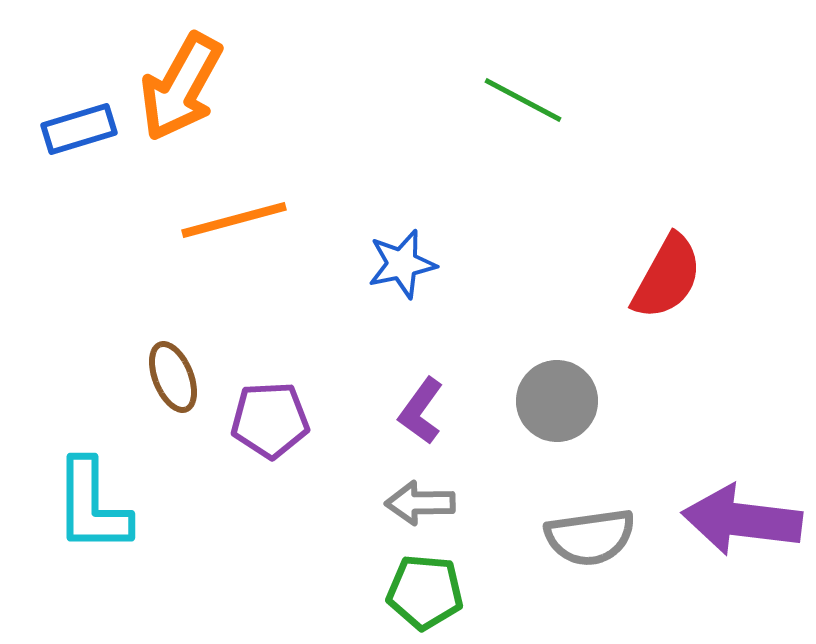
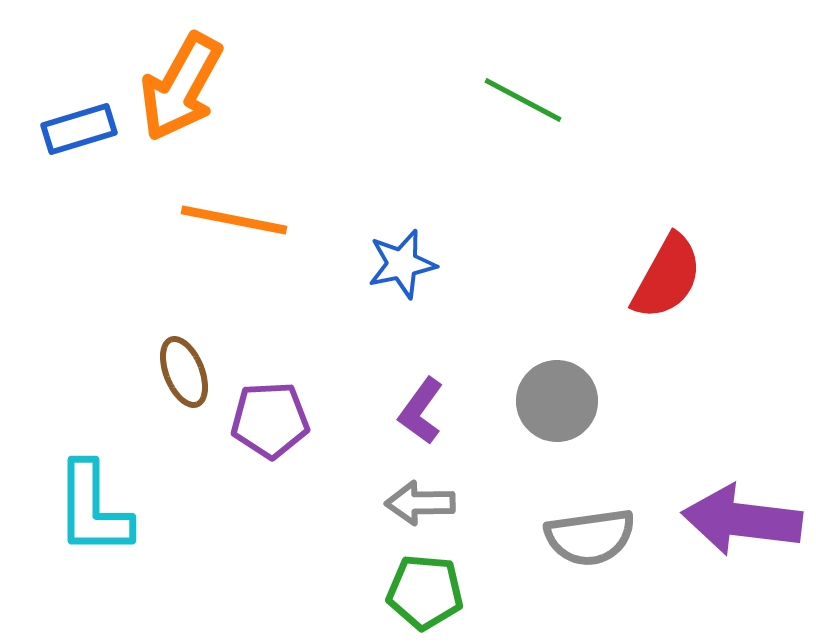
orange line: rotated 26 degrees clockwise
brown ellipse: moved 11 px right, 5 px up
cyan L-shape: moved 1 px right, 3 px down
